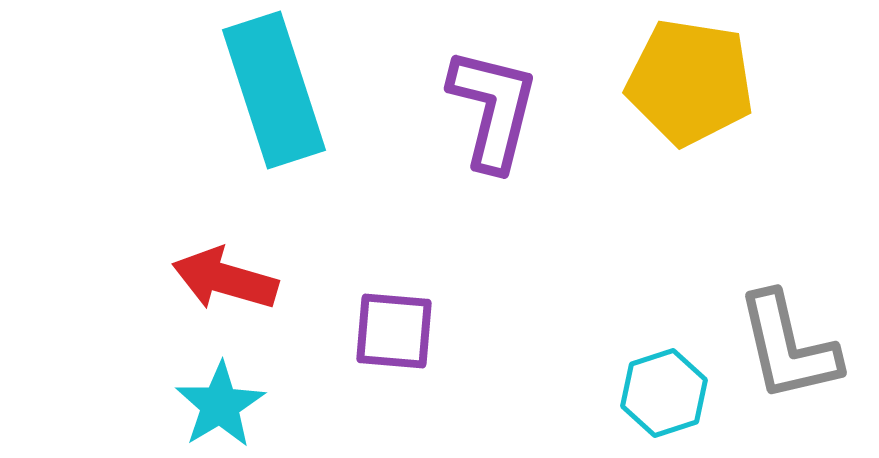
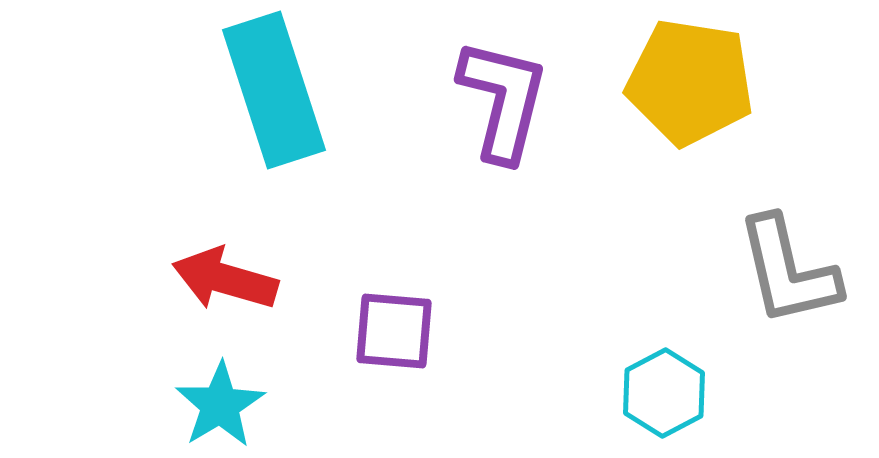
purple L-shape: moved 10 px right, 9 px up
gray L-shape: moved 76 px up
cyan hexagon: rotated 10 degrees counterclockwise
